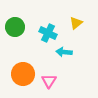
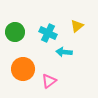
yellow triangle: moved 1 px right, 3 px down
green circle: moved 5 px down
orange circle: moved 5 px up
pink triangle: rotated 21 degrees clockwise
